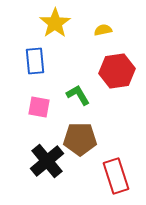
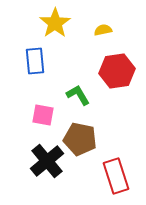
pink square: moved 4 px right, 8 px down
brown pentagon: rotated 12 degrees clockwise
